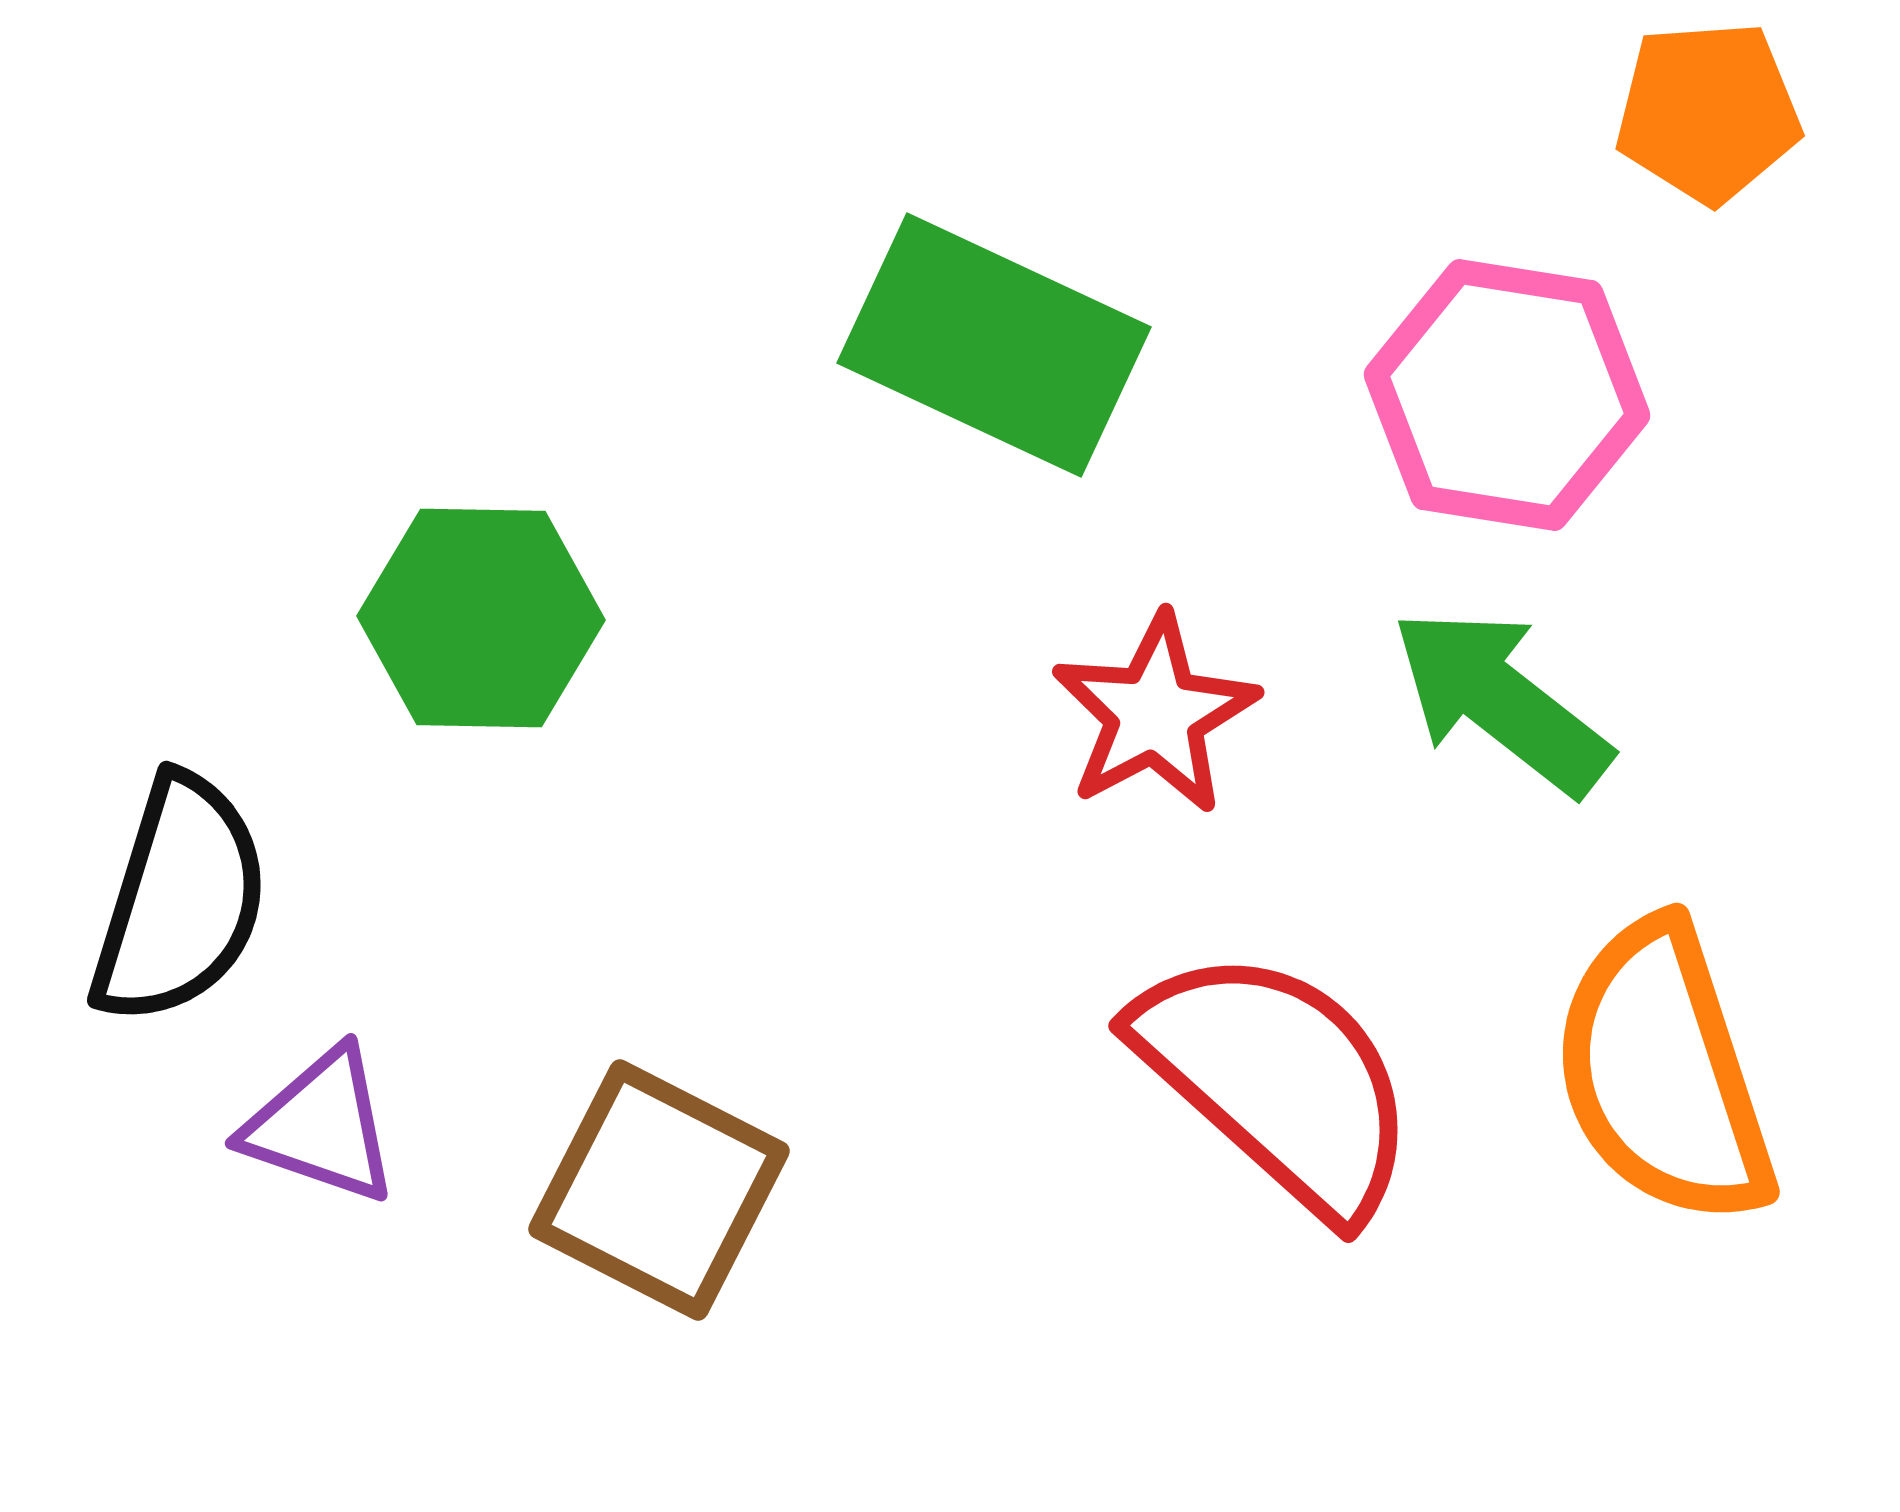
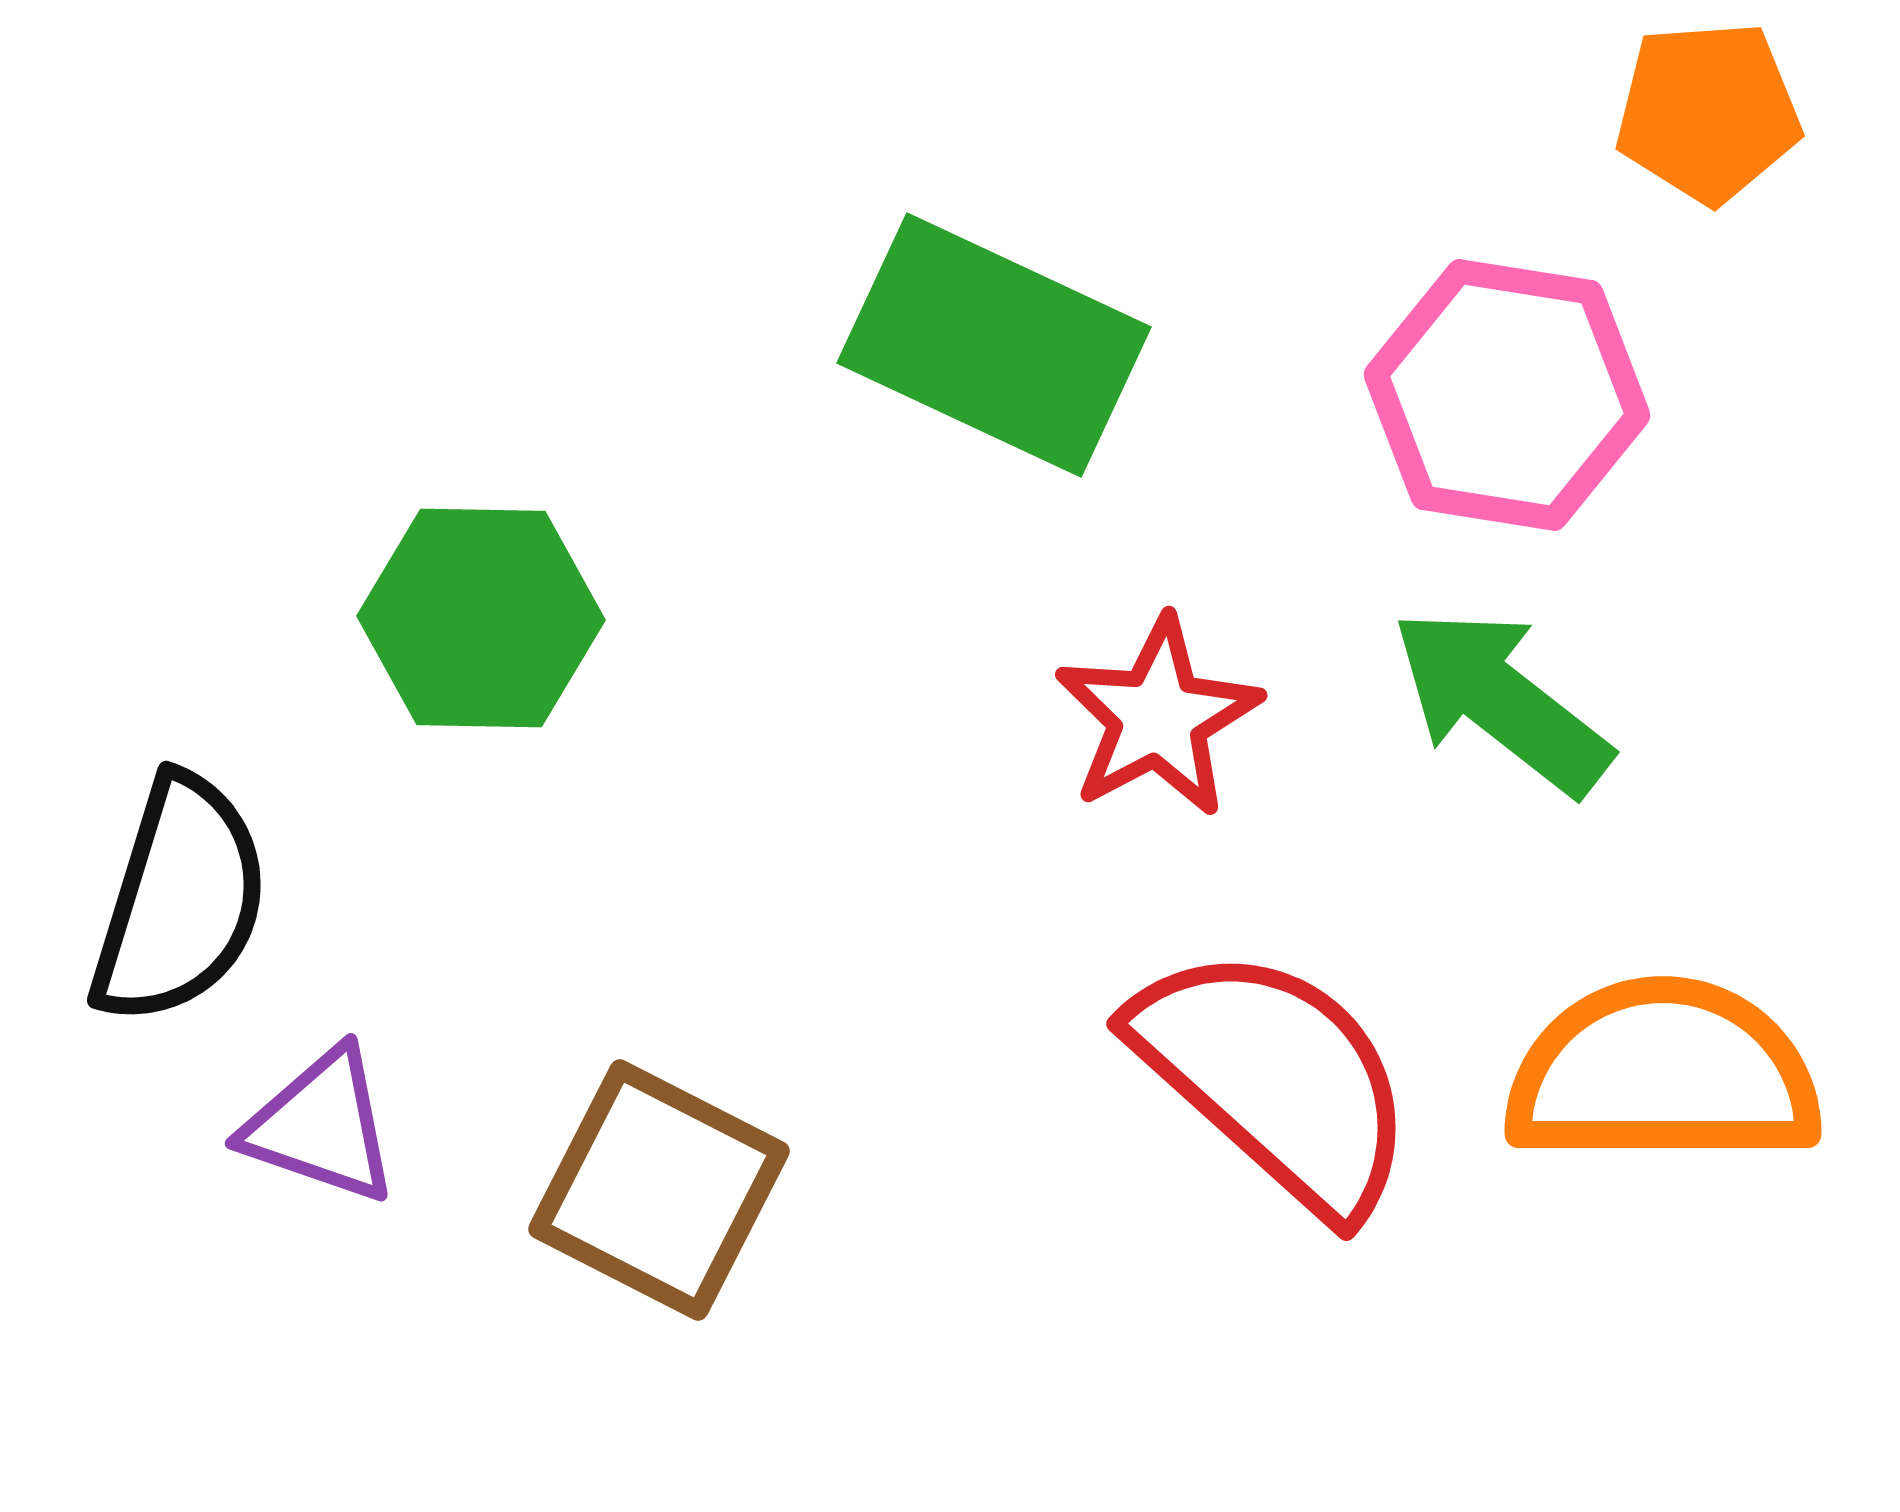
red star: moved 3 px right, 3 px down
orange semicircle: rotated 108 degrees clockwise
red semicircle: moved 2 px left, 2 px up
